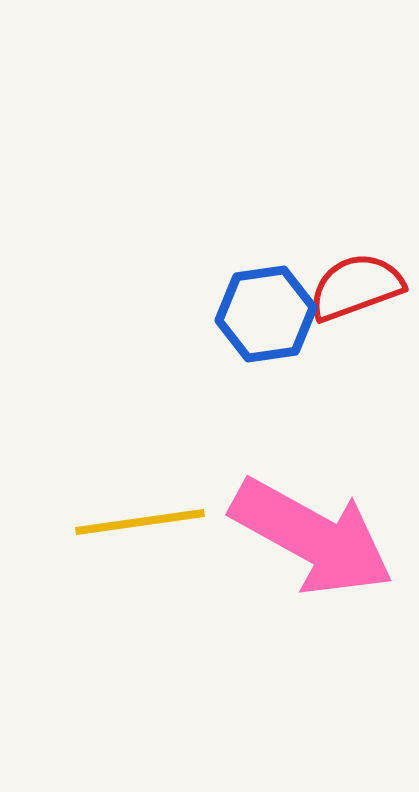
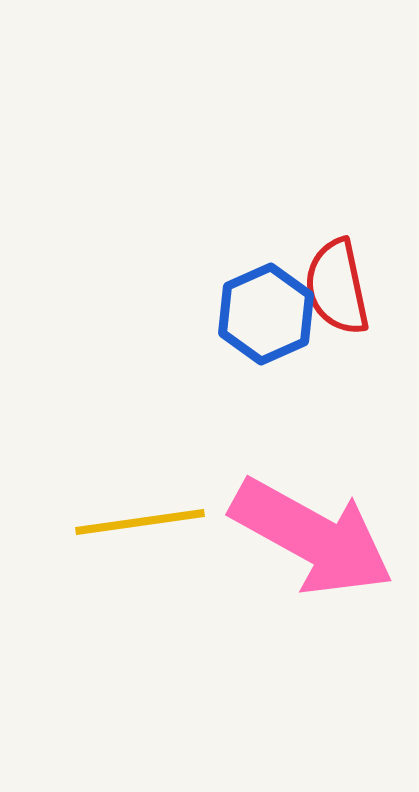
red semicircle: moved 19 px left; rotated 82 degrees counterclockwise
blue hexagon: rotated 16 degrees counterclockwise
